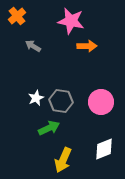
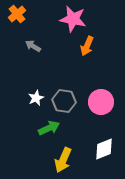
orange cross: moved 2 px up
pink star: moved 2 px right, 2 px up
orange arrow: rotated 114 degrees clockwise
gray hexagon: moved 3 px right
